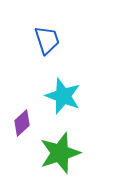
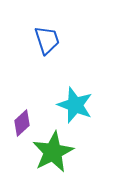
cyan star: moved 12 px right, 9 px down
green star: moved 7 px left, 1 px up; rotated 9 degrees counterclockwise
